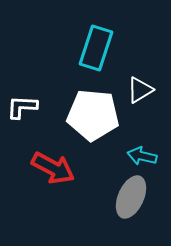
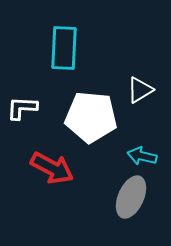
cyan rectangle: moved 32 px left; rotated 15 degrees counterclockwise
white L-shape: moved 1 px down
white pentagon: moved 2 px left, 2 px down
red arrow: moved 1 px left
